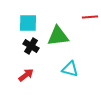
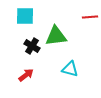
cyan square: moved 3 px left, 7 px up
green triangle: moved 2 px left
black cross: moved 1 px right
